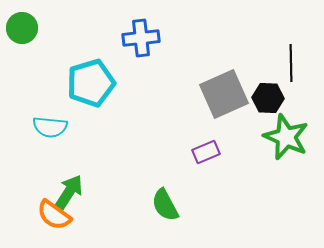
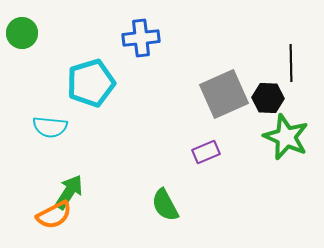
green circle: moved 5 px down
orange semicircle: rotated 63 degrees counterclockwise
